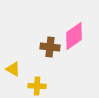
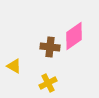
yellow triangle: moved 1 px right, 3 px up
yellow cross: moved 11 px right, 3 px up; rotated 30 degrees counterclockwise
